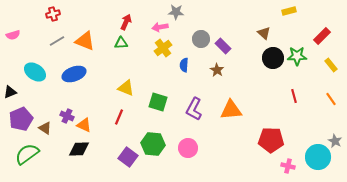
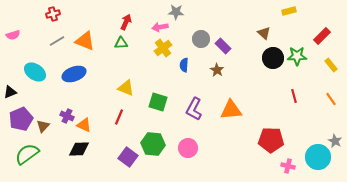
brown triangle at (45, 128): moved 2 px left, 2 px up; rotated 40 degrees clockwise
